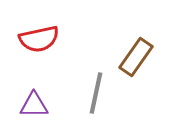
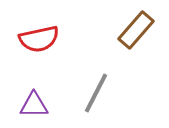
brown rectangle: moved 27 px up; rotated 6 degrees clockwise
gray line: rotated 15 degrees clockwise
